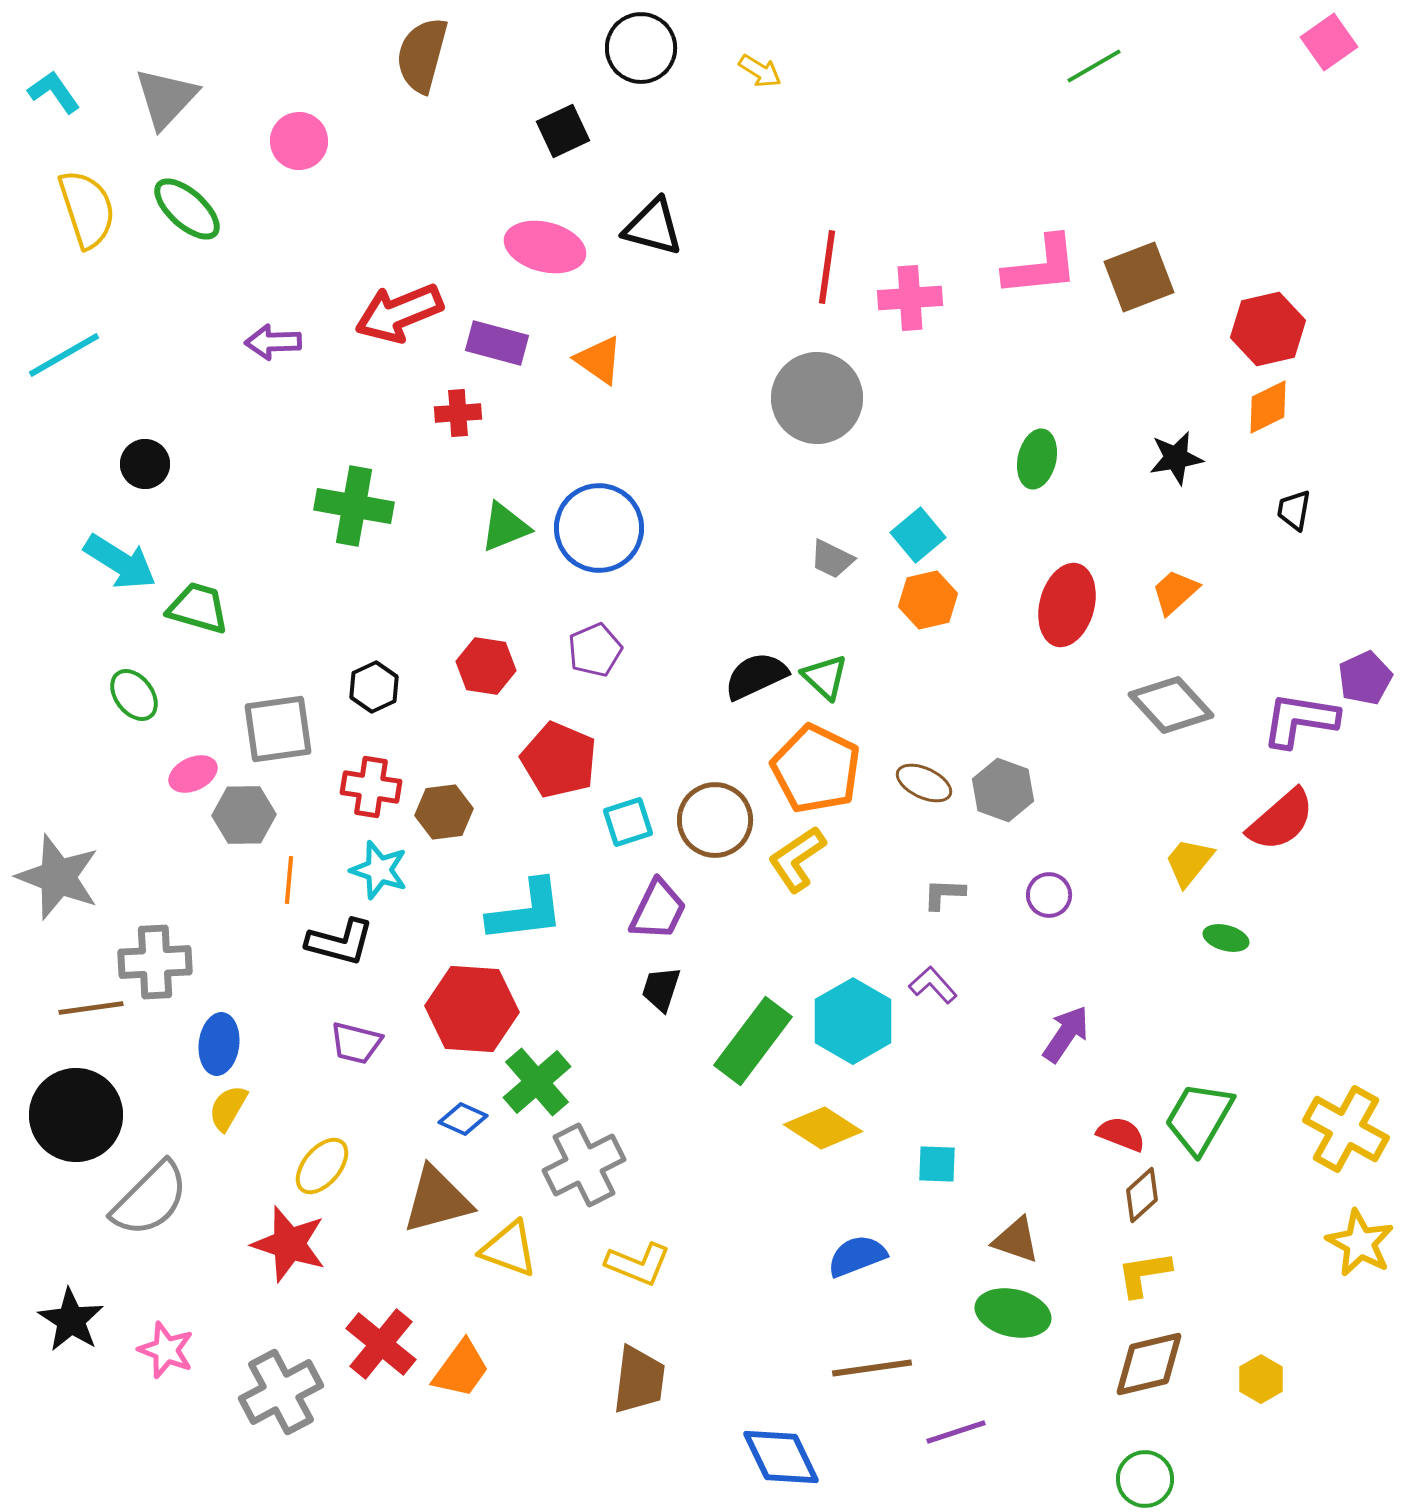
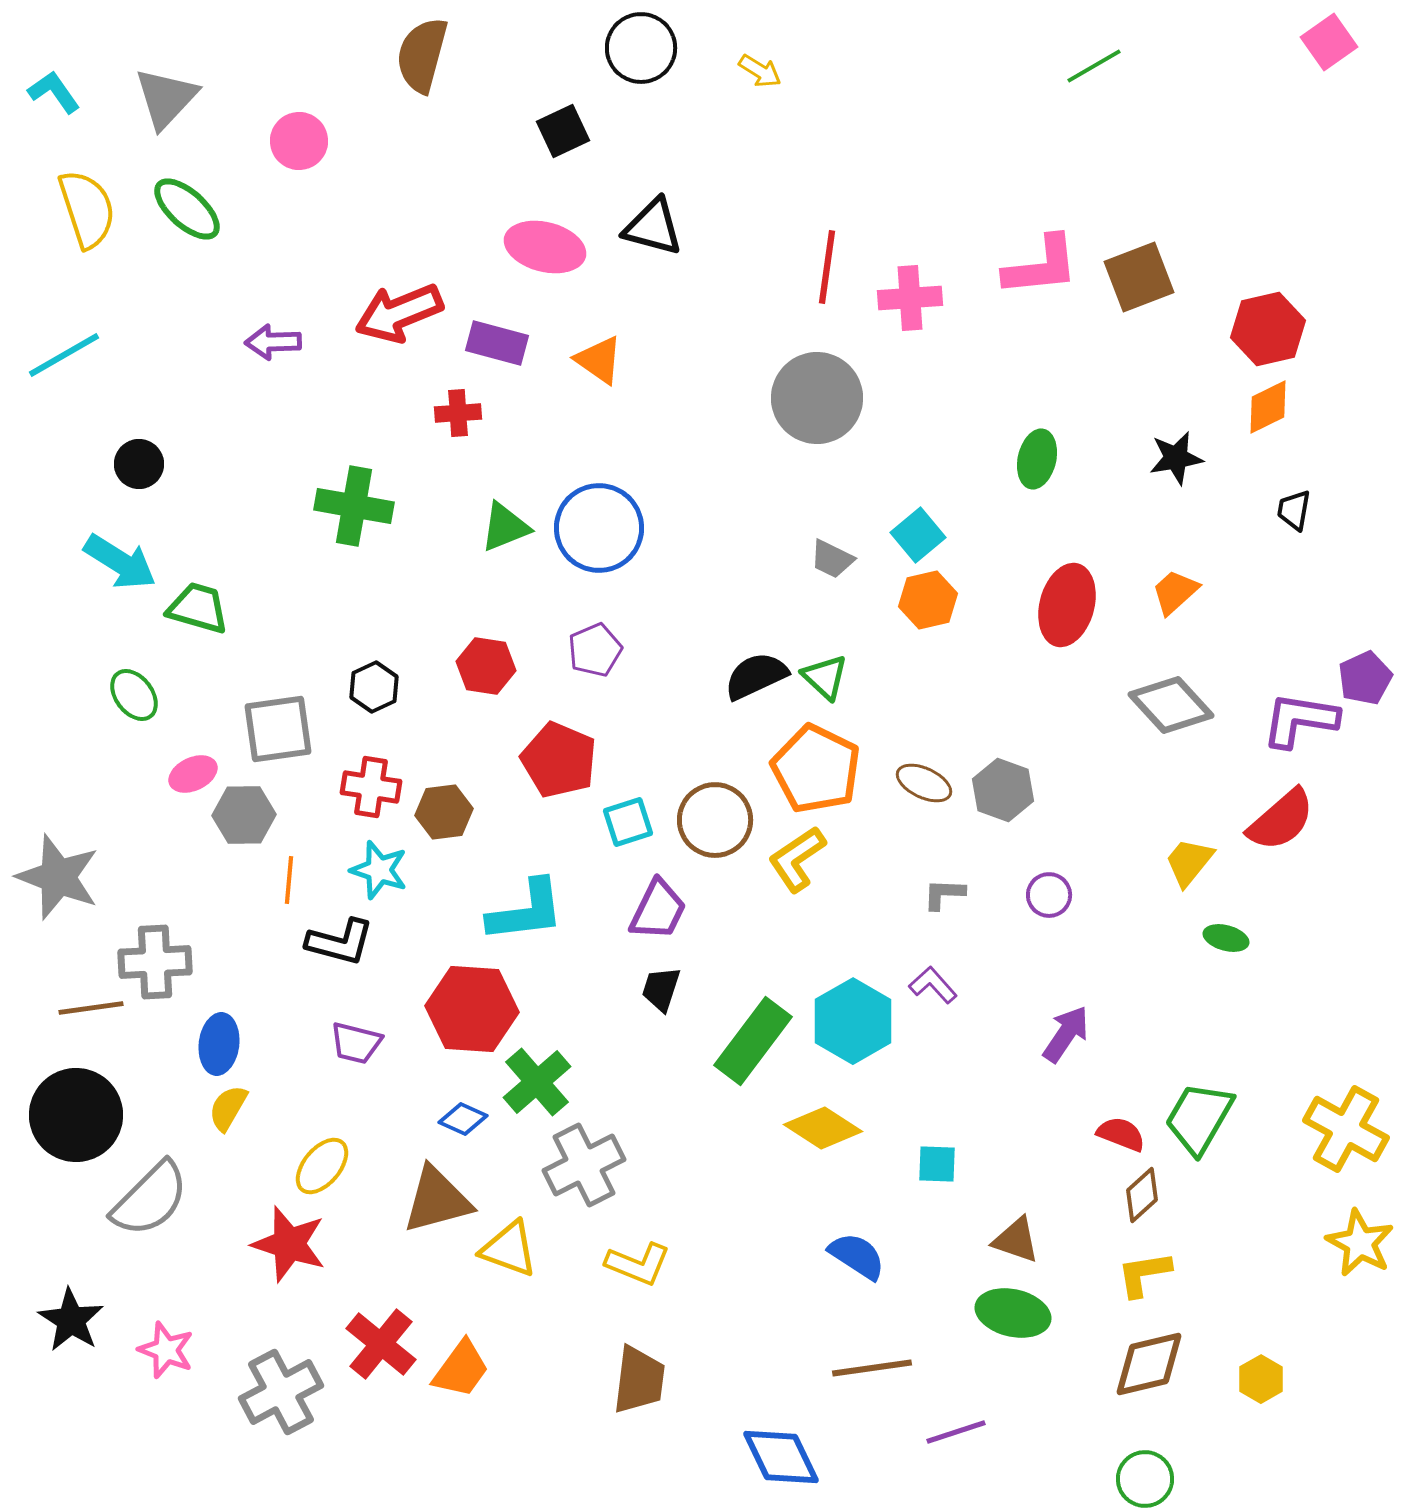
black circle at (145, 464): moved 6 px left
blue semicircle at (857, 1256): rotated 54 degrees clockwise
